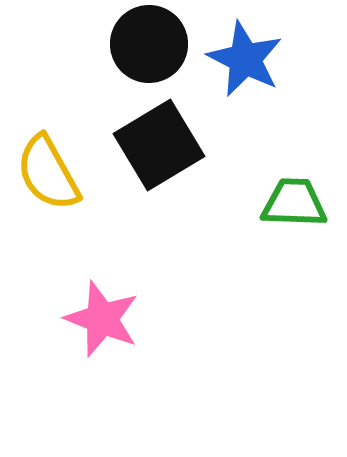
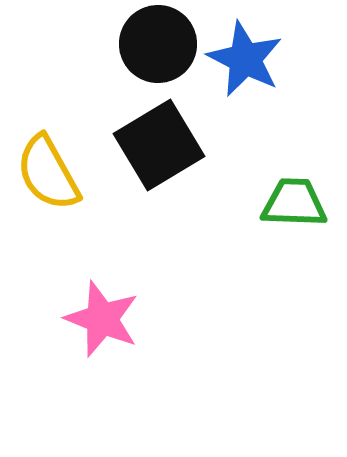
black circle: moved 9 px right
